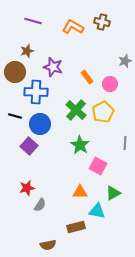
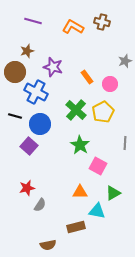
blue cross: rotated 25 degrees clockwise
